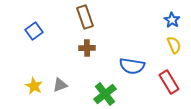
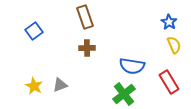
blue star: moved 3 px left, 2 px down
green cross: moved 19 px right
